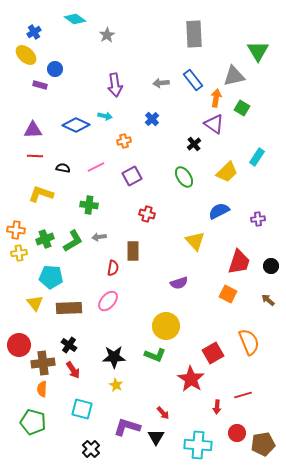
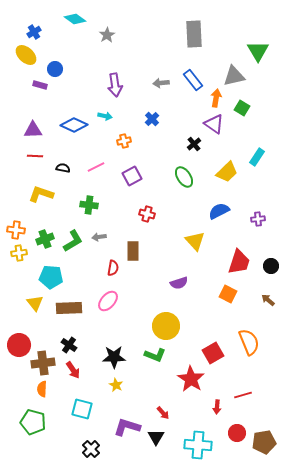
blue diamond at (76, 125): moved 2 px left
brown pentagon at (263, 444): moved 1 px right, 2 px up
